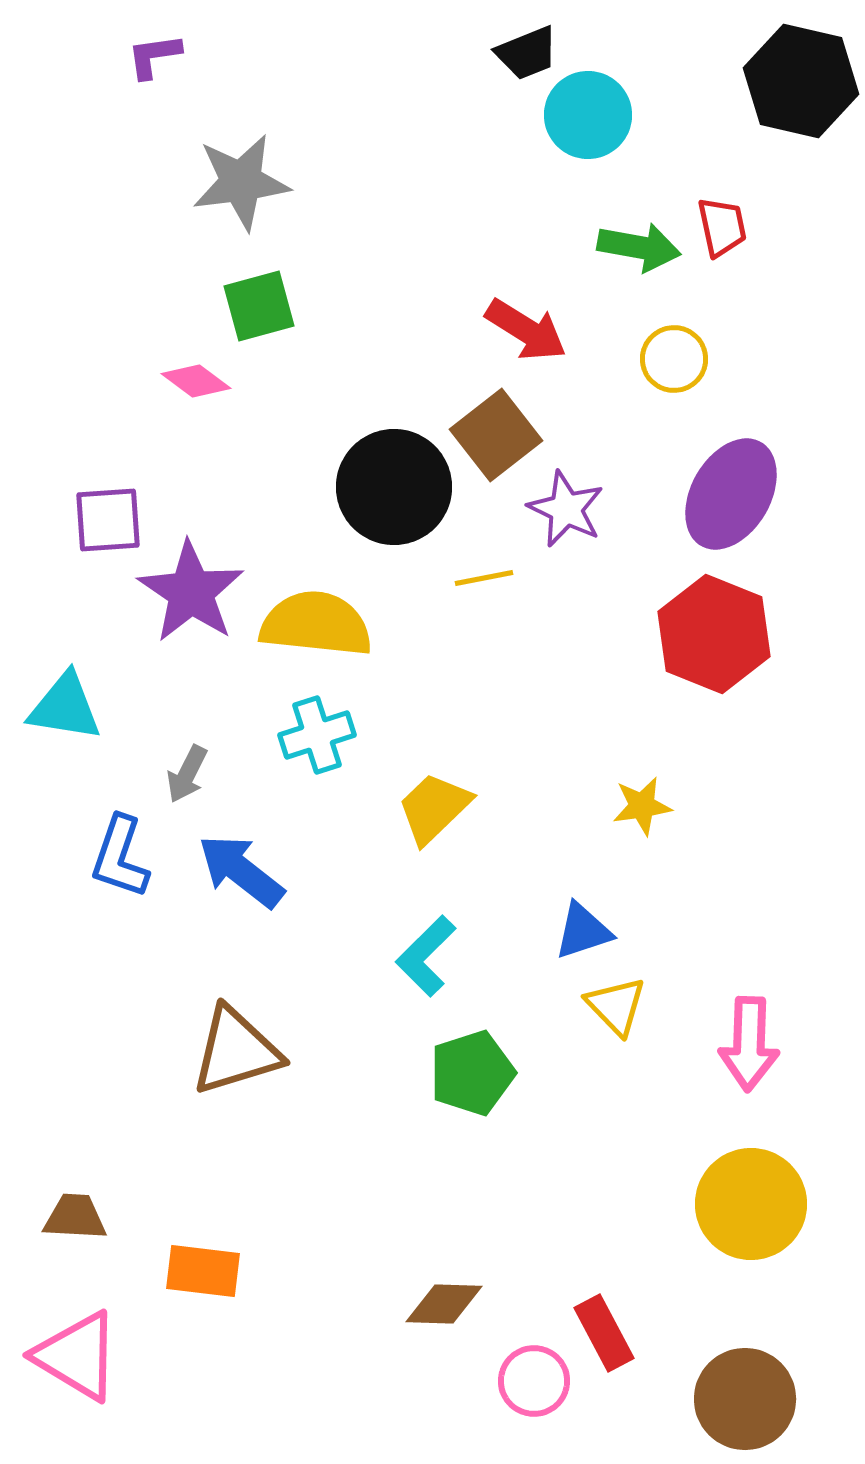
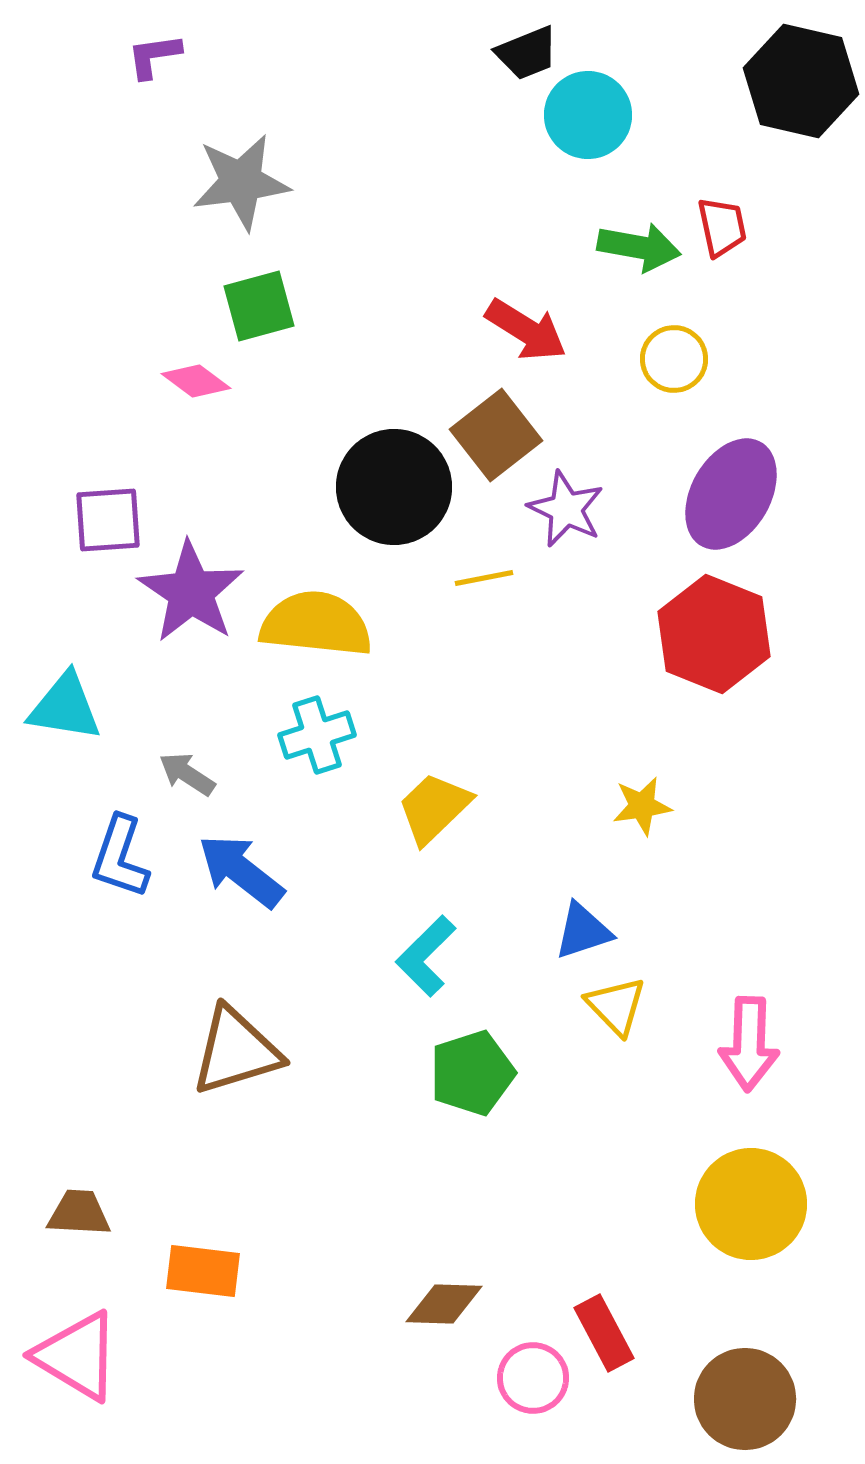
gray arrow at (187, 774): rotated 96 degrees clockwise
brown trapezoid at (75, 1217): moved 4 px right, 4 px up
pink circle at (534, 1381): moved 1 px left, 3 px up
